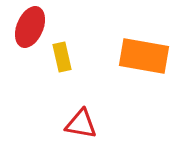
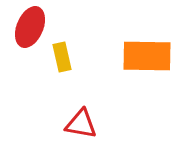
orange rectangle: moved 3 px right; rotated 9 degrees counterclockwise
